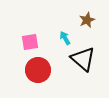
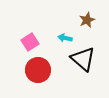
cyan arrow: rotated 48 degrees counterclockwise
pink square: rotated 24 degrees counterclockwise
